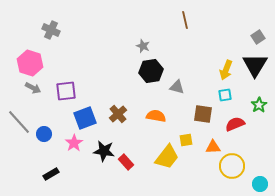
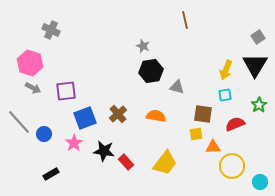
yellow square: moved 10 px right, 6 px up
yellow trapezoid: moved 2 px left, 6 px down
cyan circle: moved 2 px up
